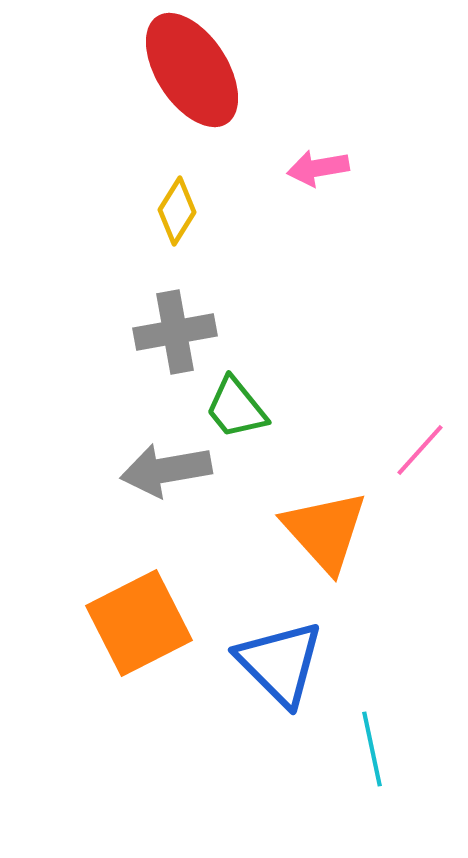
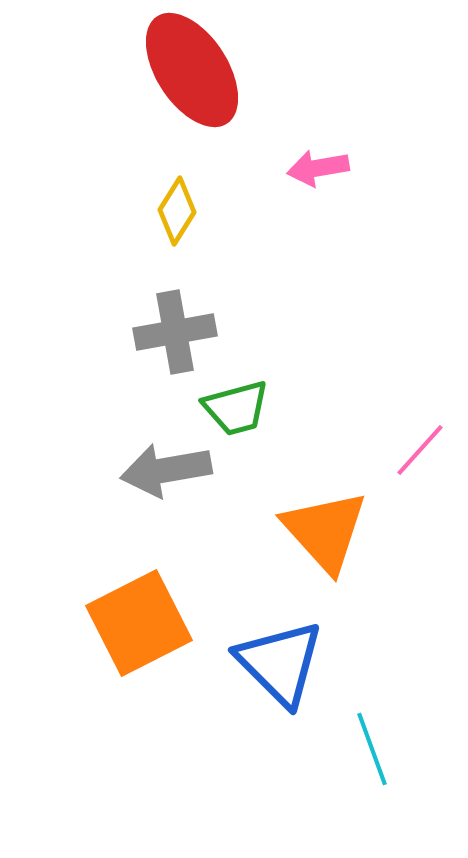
green trapezoid: rotated 66 degrees counterclockwise
cyan line: rotated 8 degrees counterclockwise
